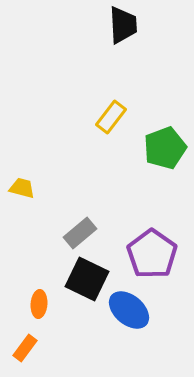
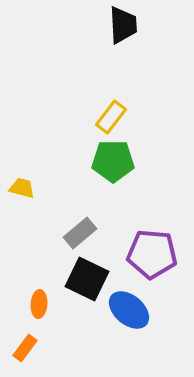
green pentagon: moved 52 px left, 13 px down; rotated 21 degrees clockwise
purple pentagon: rotated 30 degrees counterclockwise
